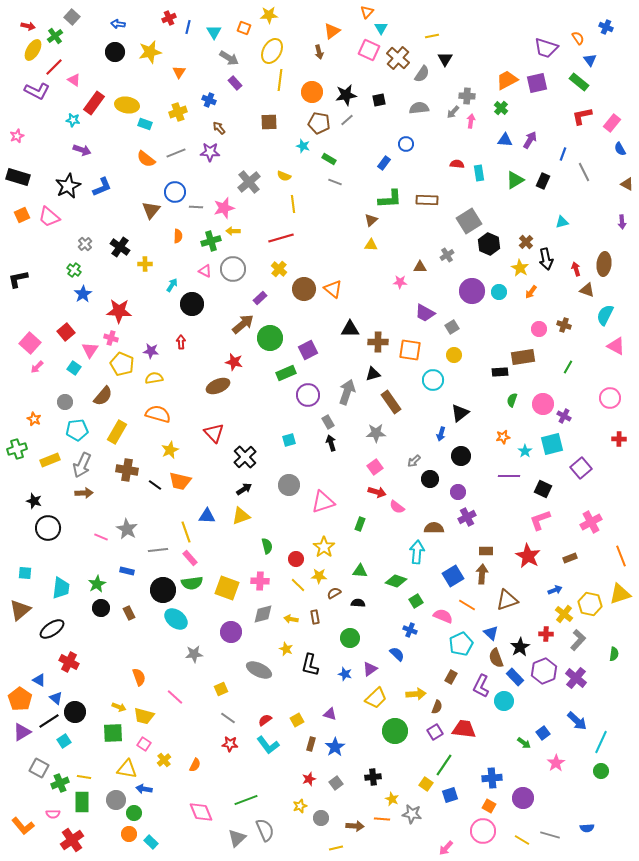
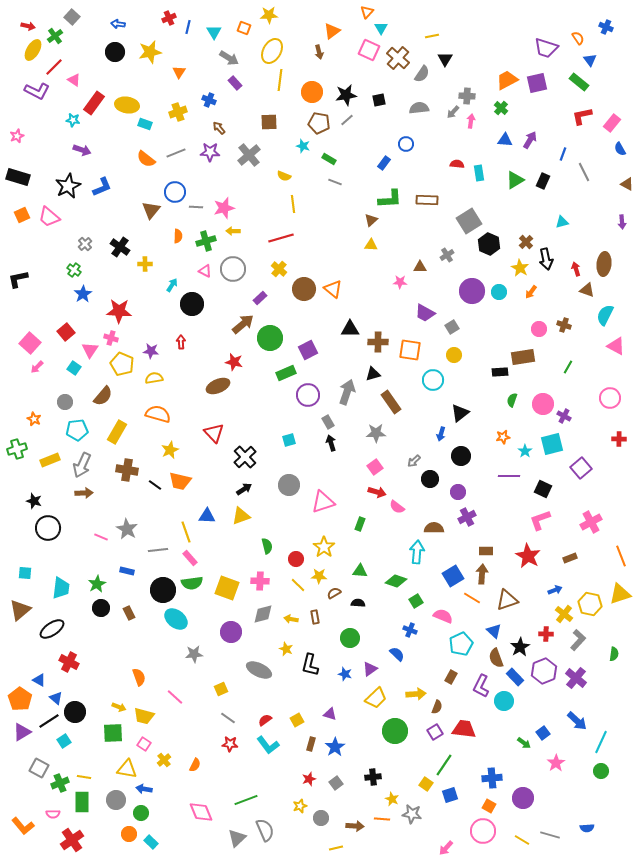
gray cross at (249, 182): moved 27 px up
green cross at (211, 241): moved 5 px left
orange line at (467, 605): moved 5 px right, 7 px up
blue triangle at (491, 633): moved 3 px right, 2 px up
green circle at (134, 813): moved 7 px right
